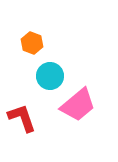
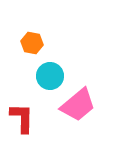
orange hexagon: rotated 10 degrees counterclockwise
red L-shape: rotated 20 degrees clockwise
